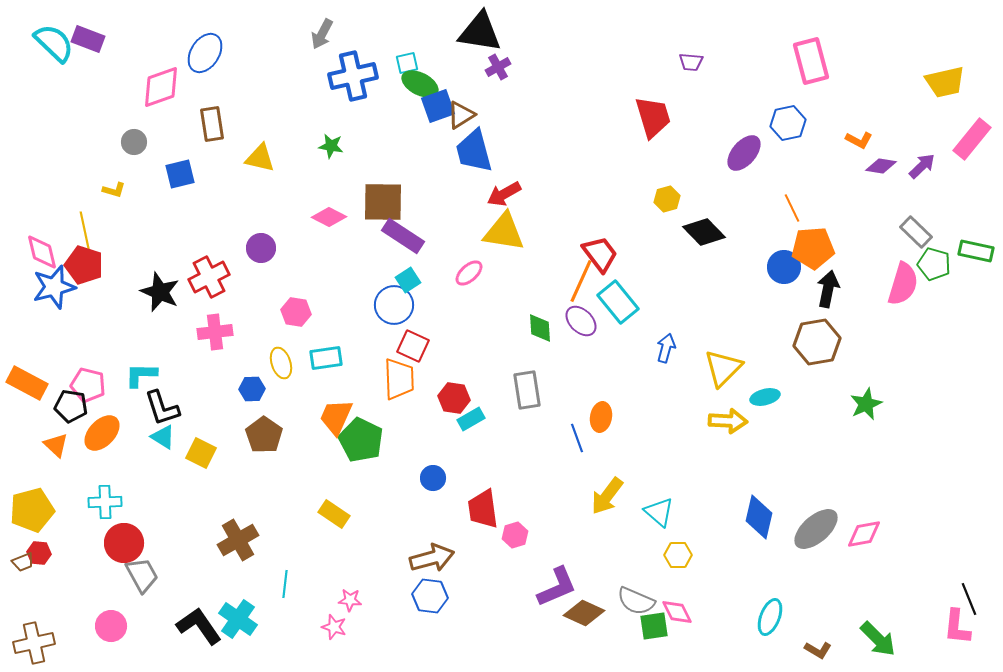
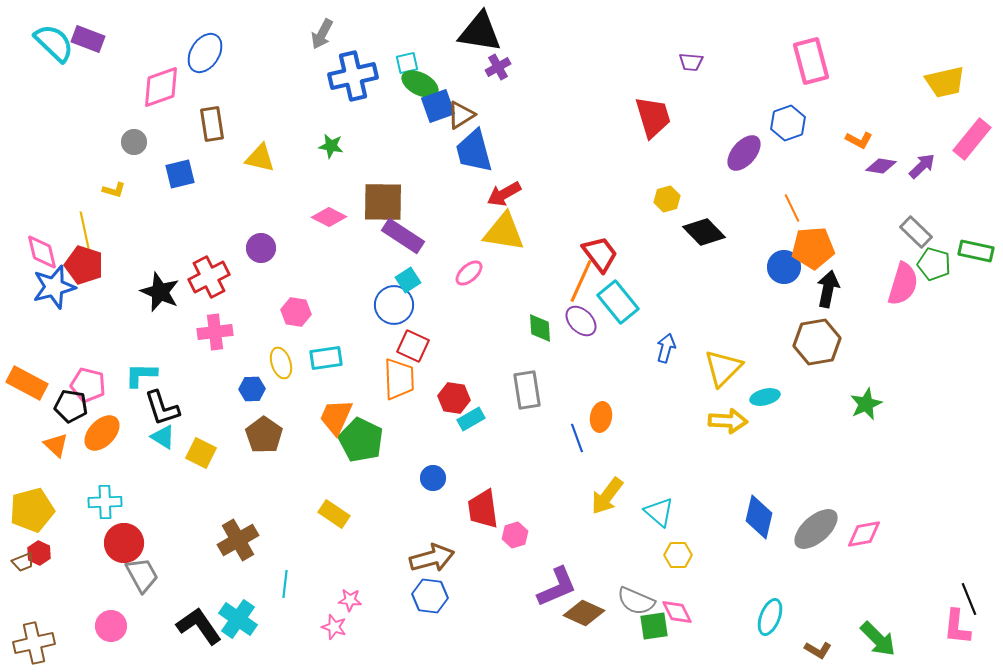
blue hexagon at (788, 123): rotated 8 degrees counterclockwise
red hexagon at (39, 553): rotated 20 degrees clockwise
